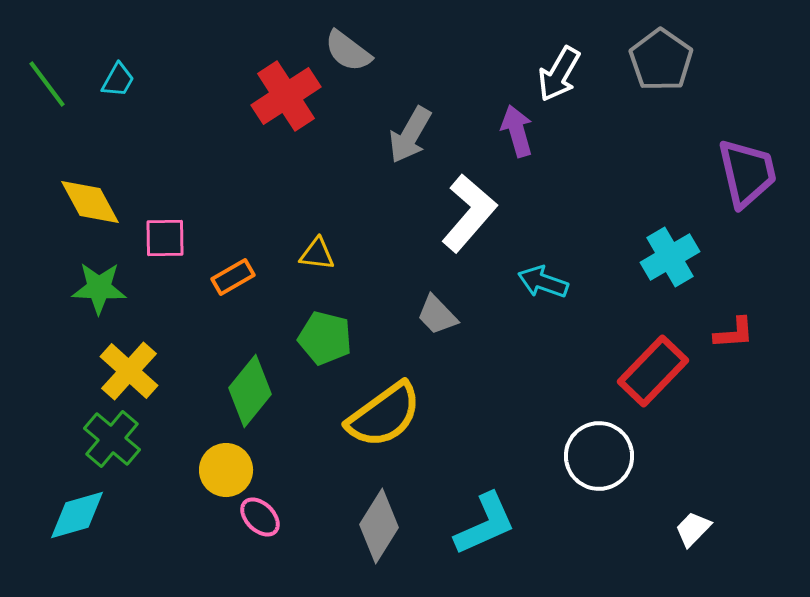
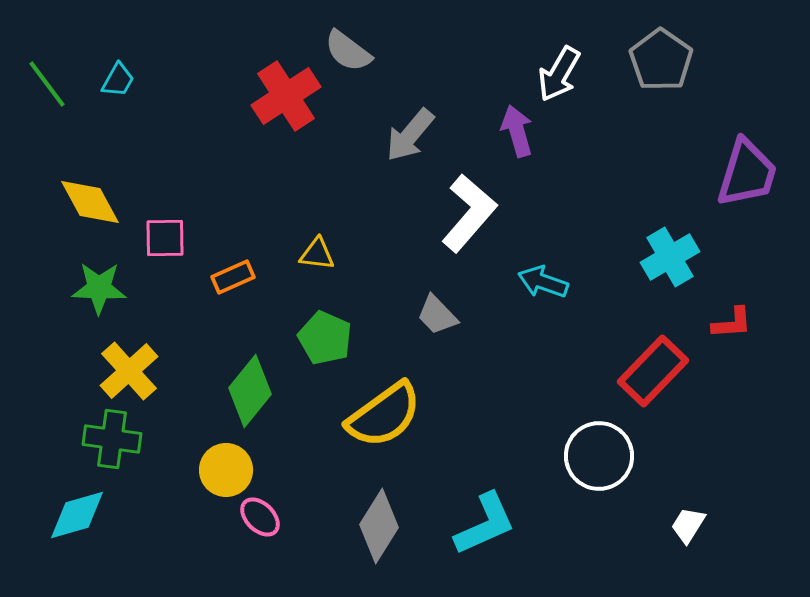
gray arrow: rotated 10 degrees clockwise
purple trapezoid: rotated 30 degrees clockwise
orange rectangle: rotated 6 degrees clockwise
red L-shape: moved 2 px left, 10 px up
green pentagon: rotated 10 degrees clockwise
yellow cross: rotated 6 degrees clockwise
green cross: rotated 32 degrees counterclockwise
white trapezoid: moved 5 px left, 4 px up; rotated 12 degrees counterclockwise
